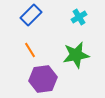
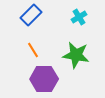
orange line: moved 3 px right
green star: rotated 20 degrees clockwise
purple hexagon: moved 1 px right; rotated 8 degrees clockwise
